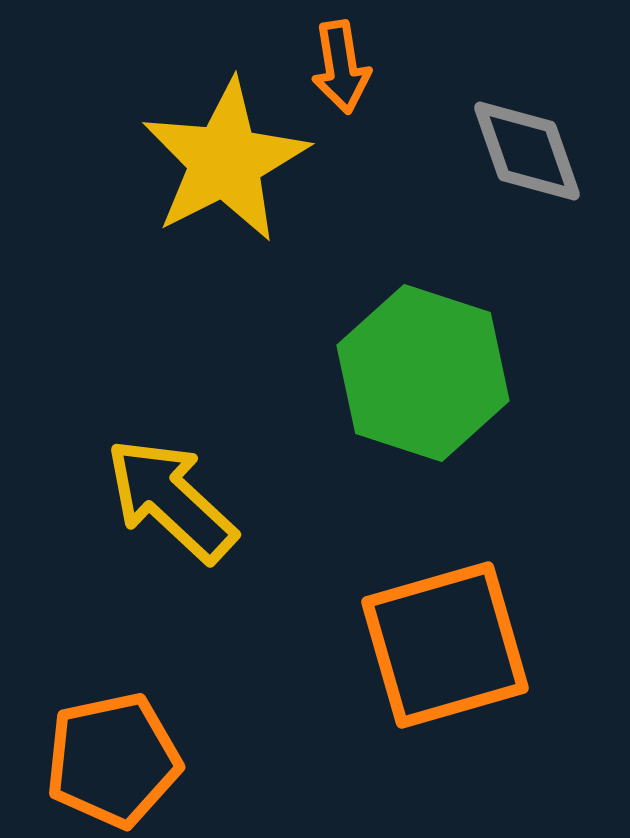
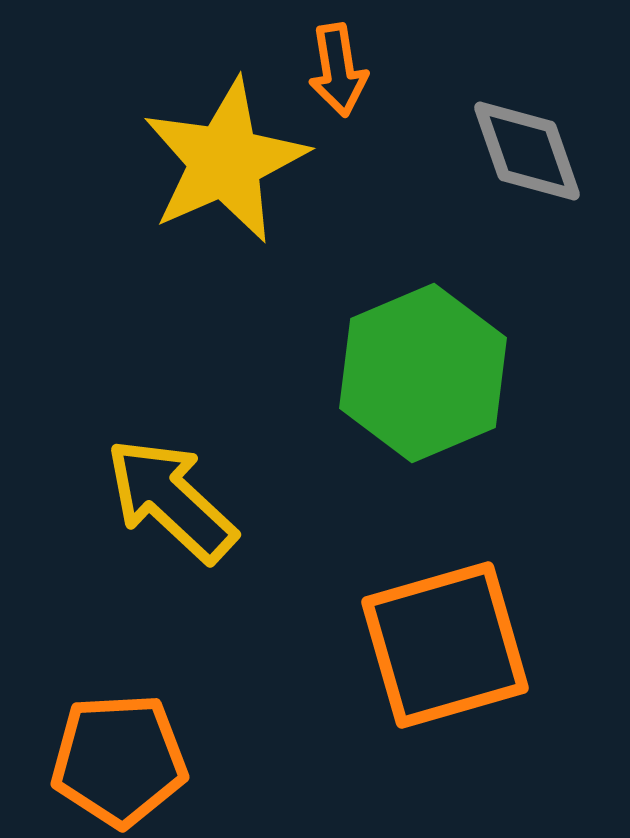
orange arrow: moved 3 px left, 3 px down
yellow star: rotated 3 degrees clockwise
green hexagon: rotated 19 degrees clockwise
orange pentagon: moved 6 px right; rotated 9 degrees clockwise
